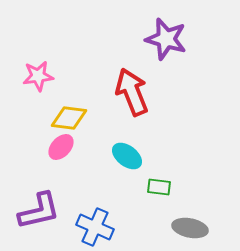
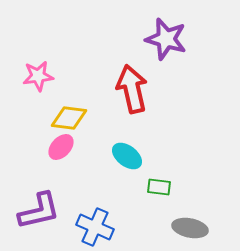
red arrow: moved 3 px up; rotated 9 degrees clockwise
